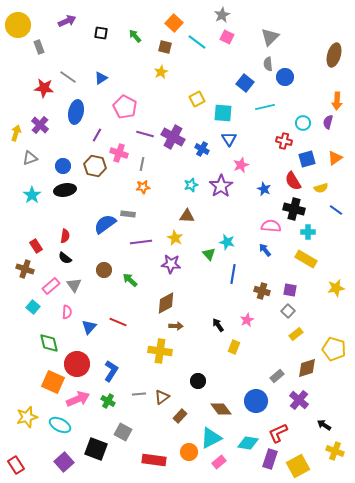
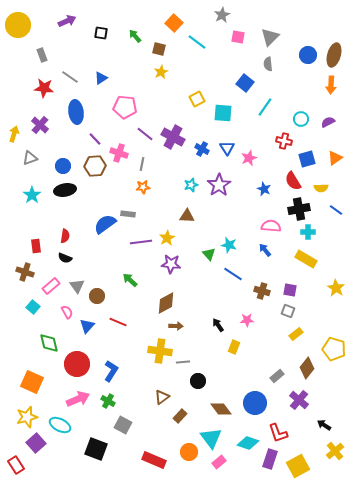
pink square at (227, 37): moved 11 px right; rotated 16 degrees counterclockwise
gray rectangle at (39, 47): moved 3 px right, 8 px down
brown square at (165, 47): moved 6 px left, 2 px down
gray line at (68, 77): moved 2 px right
blue circle at (285, 77): moved 23 px right, 22 px up
orange arrow at (337, 101): moved 6 px left, 16 px up
pink pentagon at (125, 107): rotated 20 degrees counterclockwise
cyan line at (265, 107): rotated 42 degrees counterclockwise
blue ellipse at (76, 112): rotated 20 degrees counterclockwise
purple semicircle at (328, 122): rotated 48 degrees clockwise
cyan circle at (303, 123): moved 2 px left, 4 px up
yellow arrow at (16, 133): moved 2 px left, 1 px down
purple line at (145, 134): rotated 24 degrees clockwise
purple line at (97, 135): moved 2 px left, 4 px down; rotated 72 degrees counterclockwise
blue triangle at (229, 139): moved 2 px left, 9 px down
pink star at (241, 165): moved 8 px right, 7 px up
brown hexagon at (95, 166): rotated 15 degrees counterclockwise
purple star at (221, 186): moved 2 px left, 1 px up
yellow semicircle at (321, 188): rotated 16 degrees clockwise
black cross at (294, 209): moved 5 px right; rotated 25 degrees counterclockwise
yellow star at (175, 238): moved 8 px left; rotated 14 degrees clockwise
cyan star at (227, 242): moved 2 px right, 3 px down
red rectangle at (36, 246): rotated 24 degrees clockwise
black semicircle at (65, 258): rotated 16 degrees counterclockwise
brown cross at (25, 269): moved 3 px down
brown circle at (104, 270): moved 7 px left, 26 px down
blue line at (233, 274): rotated 66 degrees counterclockwise
gray triangle at (74, 285): moved 3 px right, 1 px down
yellow star at (336, 288): rotated 30 degrees counterclockwise
gray square at (288, 311): rotated 24 degrees counterclockwise
pink semicircle at (67, 312): rotated 32 degrees counterclockwise
pink star at (247, 320): rotated 24 degrees clockwise
blue triangle at (89, 327): moved 2 px left, 1 px up
brown diamond at (307, 368): rotated 35 degrees counterclockwise
orange square at (53, 382): moved 21 px left
gray line at (139, 394): moved 44 px right, 32 px up
blue circle at (256, 401): moved 1 px left, 2 px down
gray square at (123, 432): moved 7 px up
red L-shape at (278, 433): rotated 85 degrees counterclockwise
cyan triangle at (211, 438): rotated 40 degrees counterclockwise
cyan diamond at (248, 443): rotated 10 degrees clockwise
yellow cross at (335, 451): rotated 30 degrees clockwise
red rectangle at (154, 460): rotated 15 degrees clockwise
purple square at (64, 462): moved 28 px left, 19 px up
